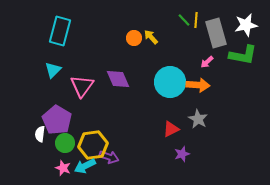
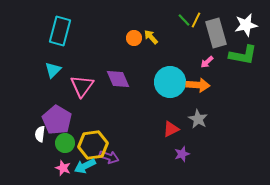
yellow line: rotated 21 degrees clockwise
